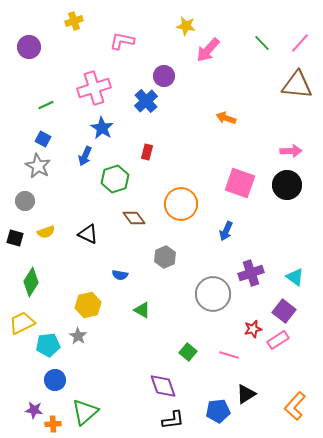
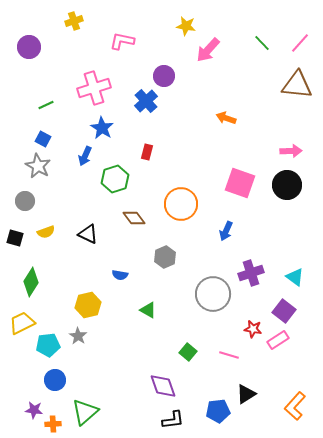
green triangle at (142, 310): moved 6 px right
red star at (253, 329): rotated 24 degrees clockwise
